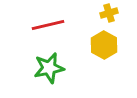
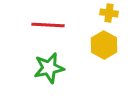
yellow cross: rotated 24 degrees clockwise
red line: rotated 16 degrees clockwise
